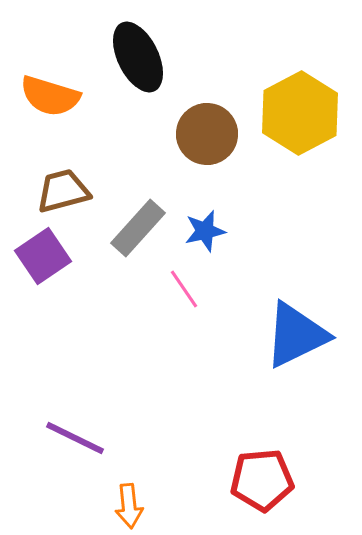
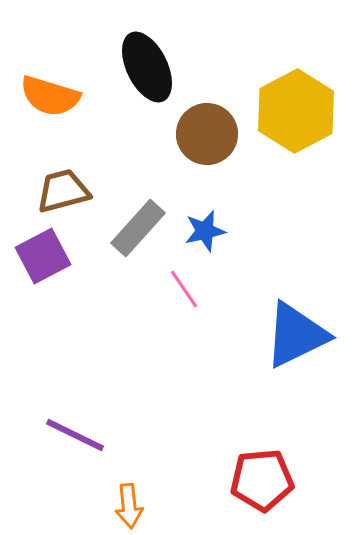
black ellipse: moved 9 px right, 10 px down
yellow hexagon: moved 4 px left, 2 px up
purple square: rotated 6 degrees clockwise
purple line: moved 3 px up
